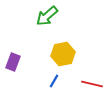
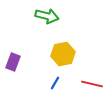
green arrow: rotated 125 degrees counterclockwise
blue line: moved 1 px right, 2 px down
